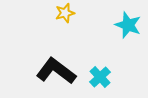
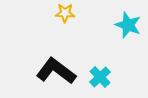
yellow star: rotated 18 degrees clockwise
